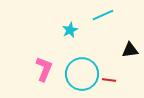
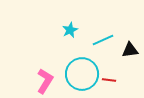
cyan line: moved 25 px down
pink L-shape: moved 1 px right, 12 px down; rotated 10 degrees clockwise
